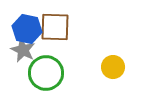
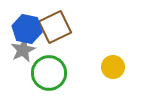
brown square: rotated 28 degrees counterclockwise
gray star: rotated 20 degrees clockwise
green circle: moved 3 px right
